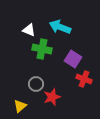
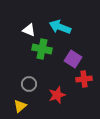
red cross: rotated 28 degrees counterclockwise
gray circle: moved 7 px left
red star: moved 5 px right, 2 px up
